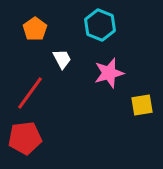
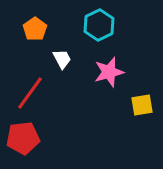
cyan hexagon: moved 1 px left; rotated 12 degrees clockwise
pink star: moved 1 px up
red pentagon: moved 2 px left
